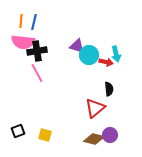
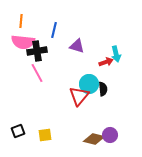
blue line: moved 20 px right, 8 px down
cyan circle: moved 29 px down
red arrow: rotated 32 degrees counterclockwise
black semicircle: moved 6 px left
red triangle: moved 16 px left, 12 px up; rotated 10 degrees counterclockwise
yellow square: rotated 24 degrees counterclockwise
